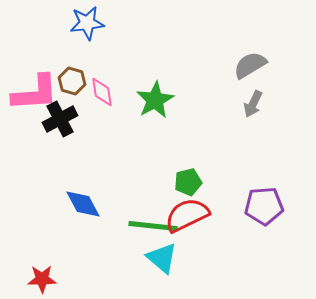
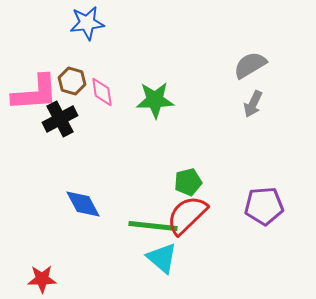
green star: rotated 27 degrees clockwise
red semicircle: rotated 18 degrees counterclockwise
